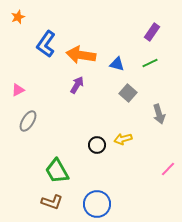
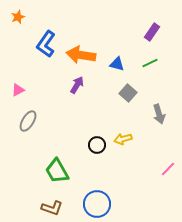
brown L-shape: moved 6 px down
